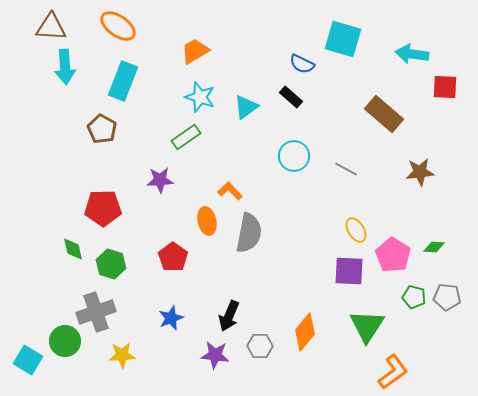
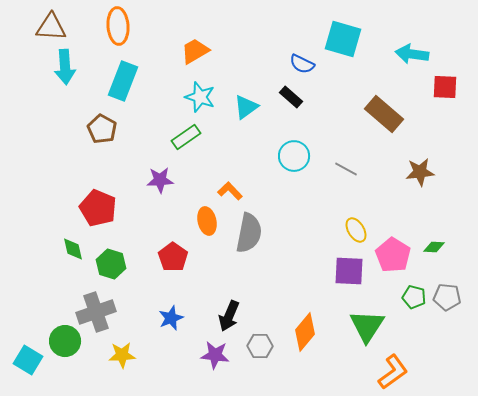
orange ellipse at (118, 26): rotated 51 degrees clockwise
red pentagon at (103, 208): moved 5 px left; rotated 24 degrees clockwise
